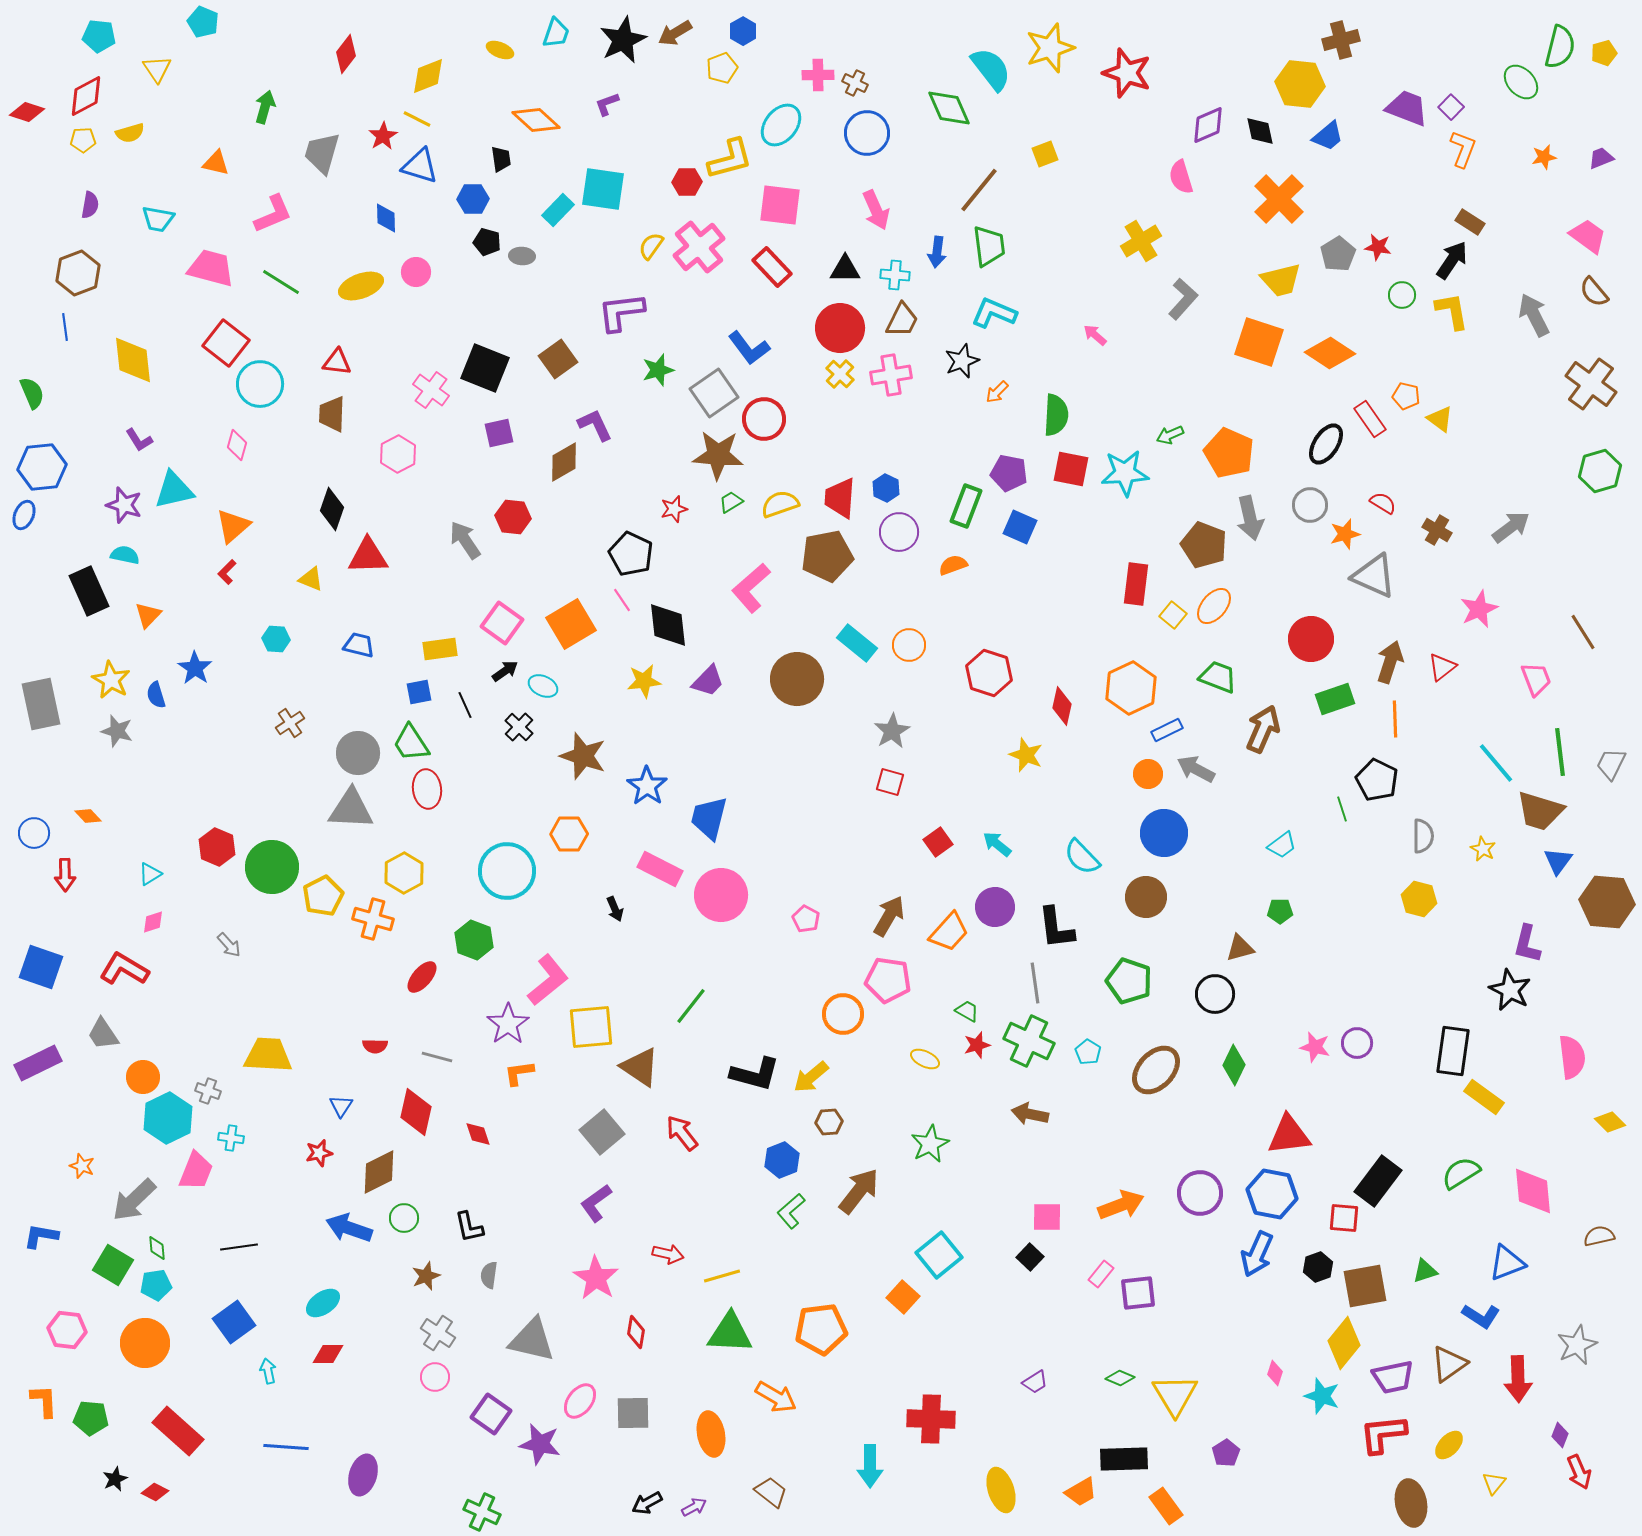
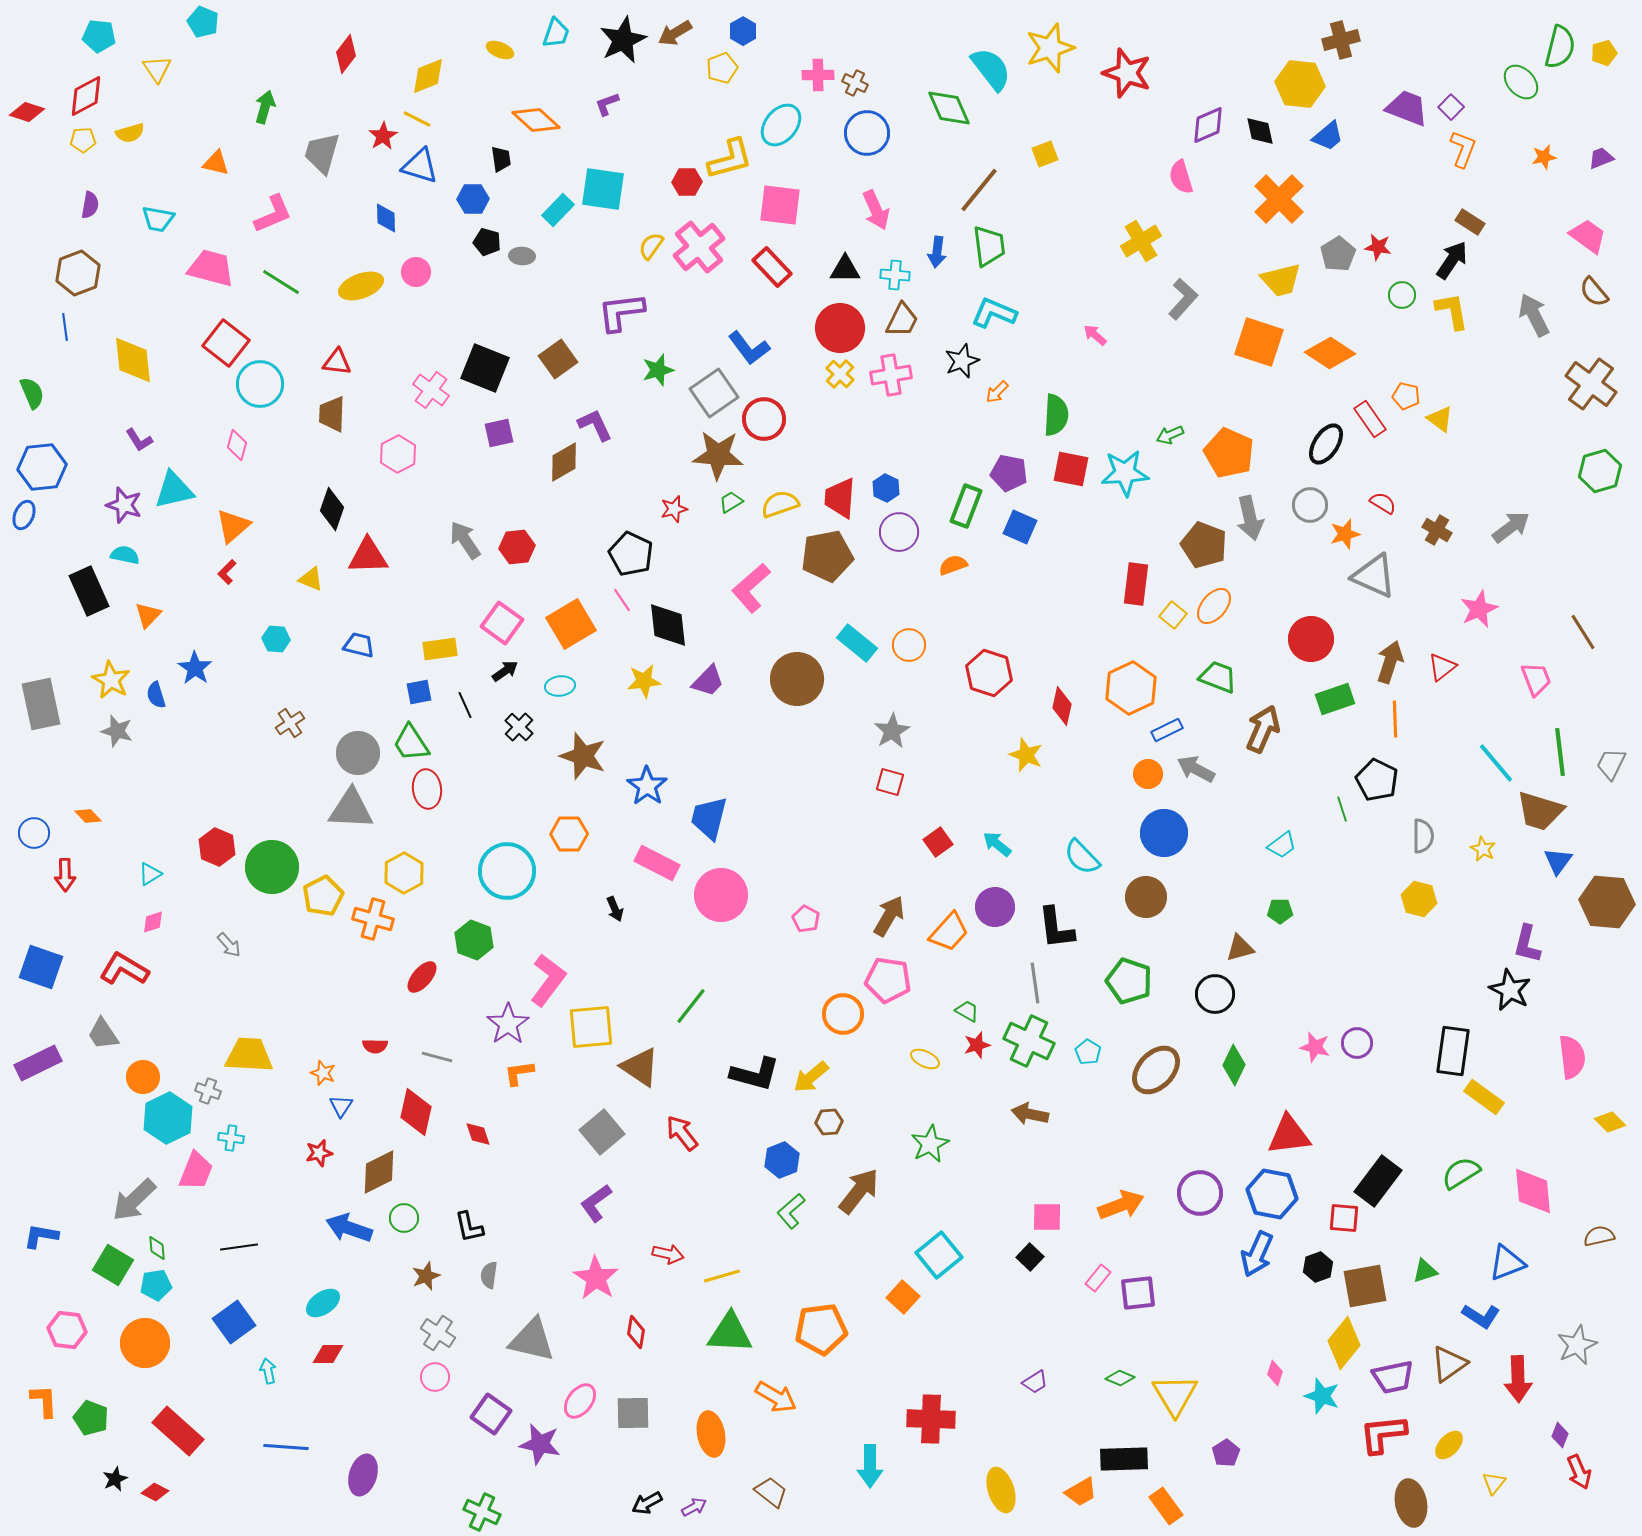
red hexagon at (513, 517): moved 4 px right, 30 px down; rotated 12 degrees counterclockwise
cyan ellipse at (543, 686): moved 17 px right; rotated 32 degrees counterclockwise
pink rectangle at (660, 869): moved 3 px left, 6 px up
pink L-shape at (548, 980): rotated 14 degrees counterclockwise
yellow trapezoid at (268, 1055): moved 19 px left
orange star at (82, 1166): moved 241 px right, 93 px up
pink rectangle at (1101, 1274): moved 3 px left, 4 px down
green pentagon at (91, 1418): rotated 16 degrees clockwise
